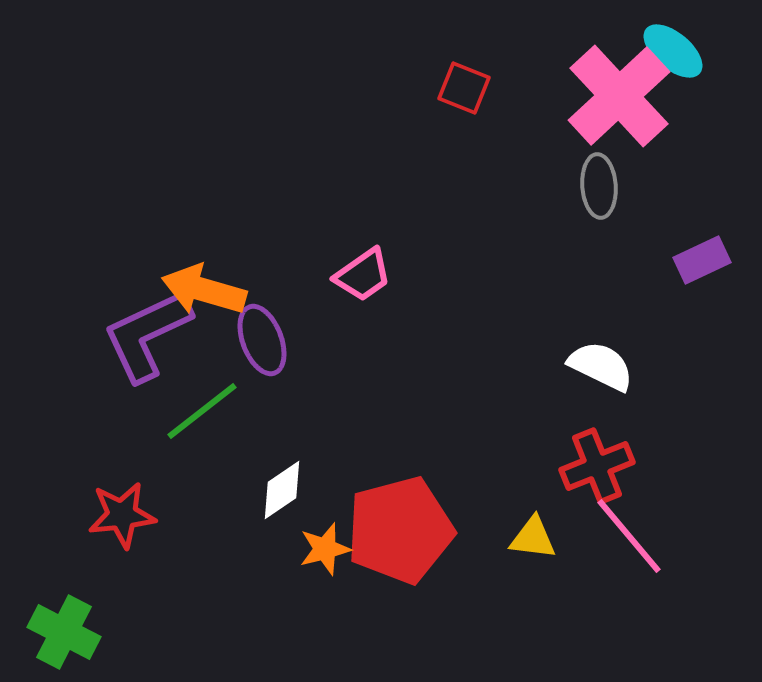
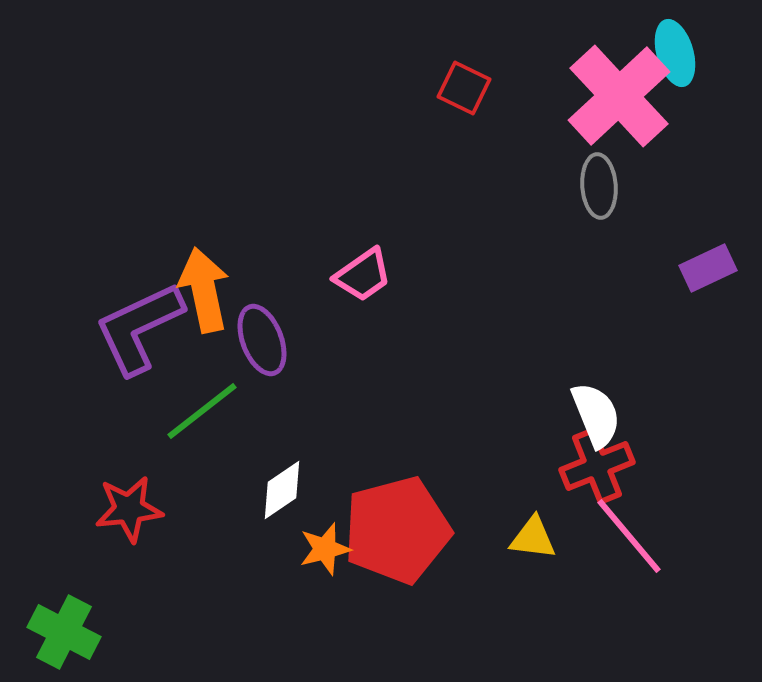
cyan ellipse: moved 2 px right, 2 px down; rotated 34 degrees clockwise
red square: rotated 4 degrees clockwise
purple rectangle: moved 6 px right, 8 px down
orange arrow: rotated 62 degrees clockwise
purple L-shape: moved 8 px left, 7 px up
white semicircle: moved 5 px left, 49 px down; rotated 42 degrees clockwise
red star: moved 7 px right, 6 px up
red pentagon: moved 3 px left
